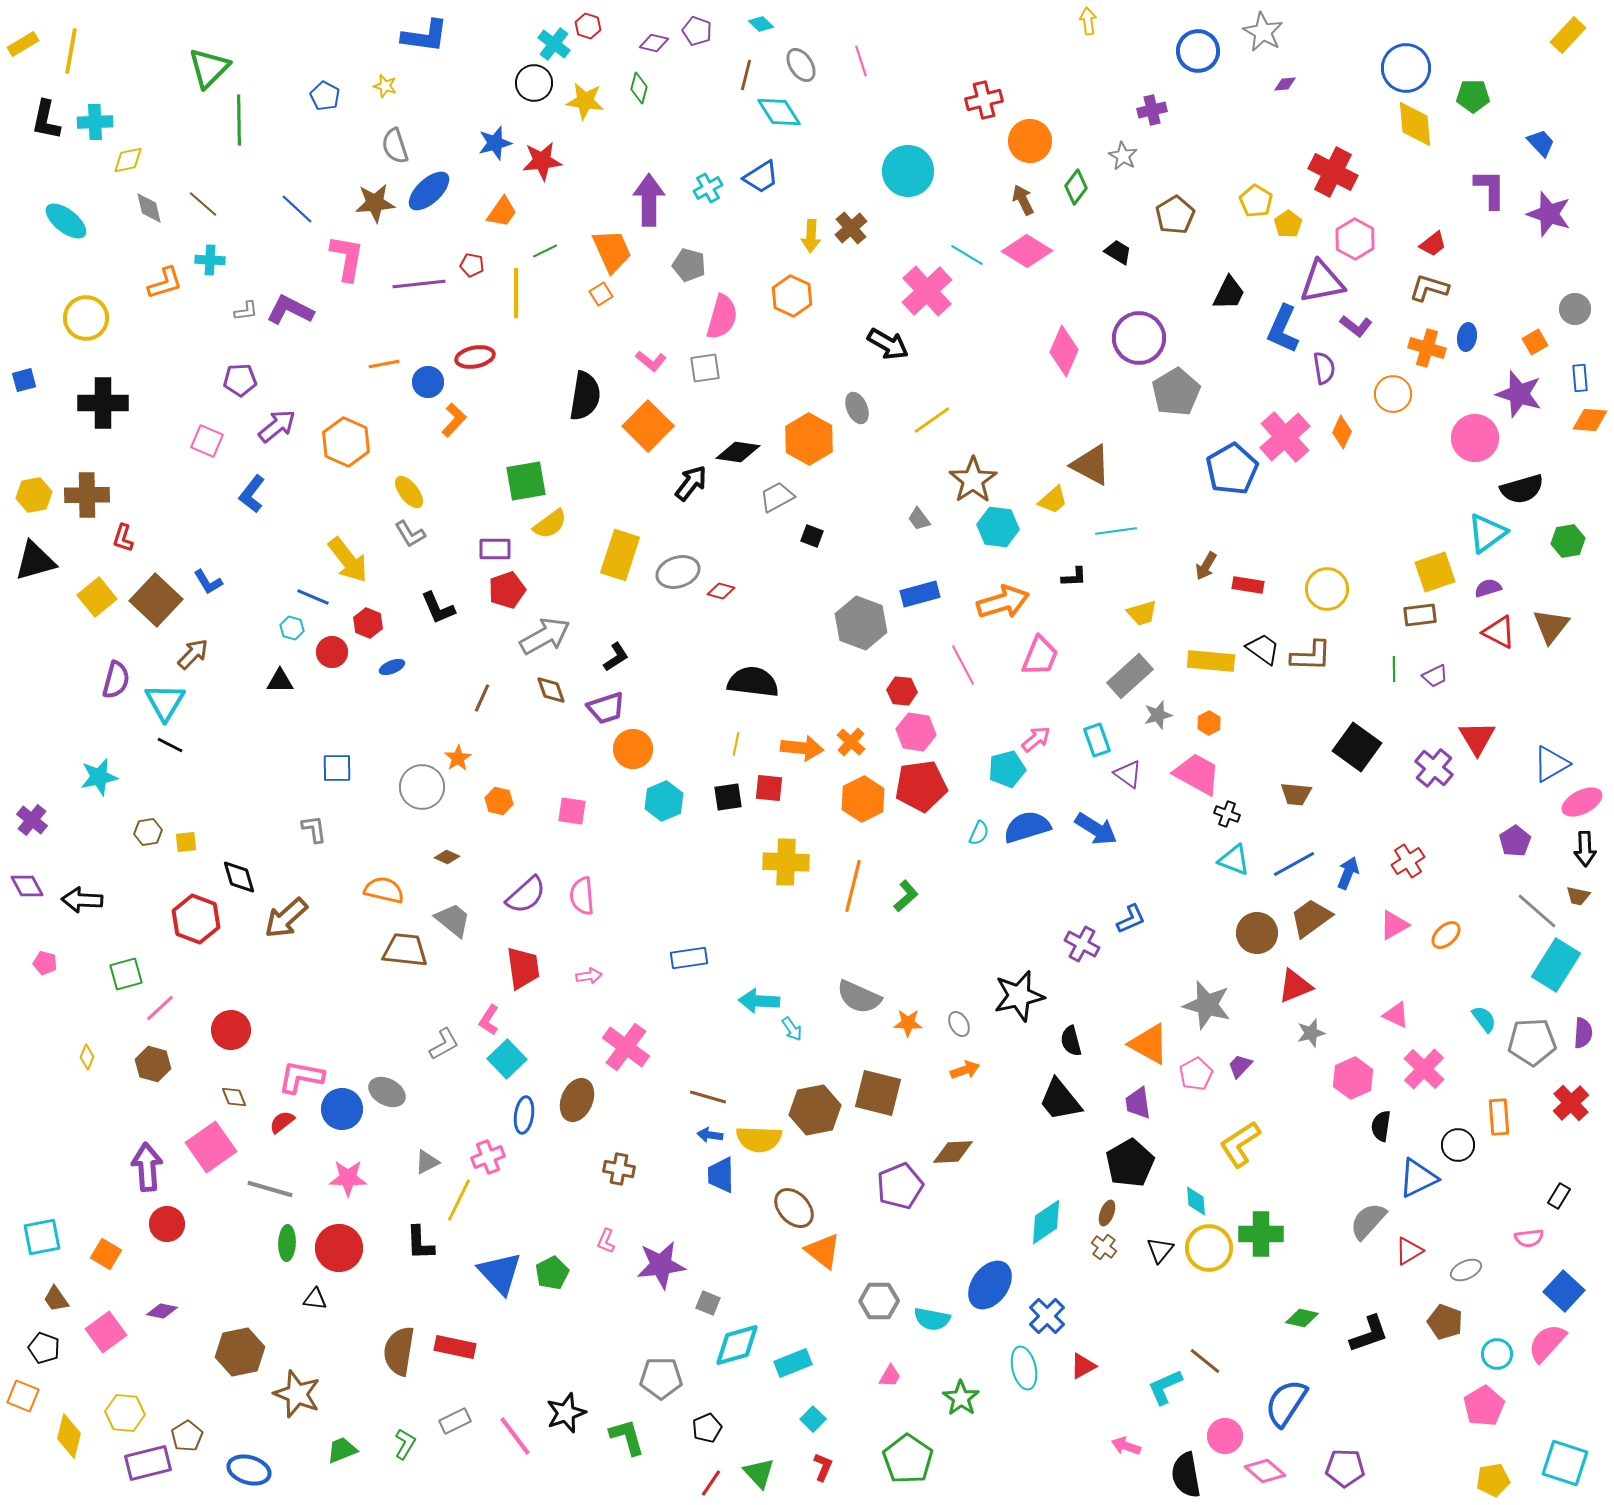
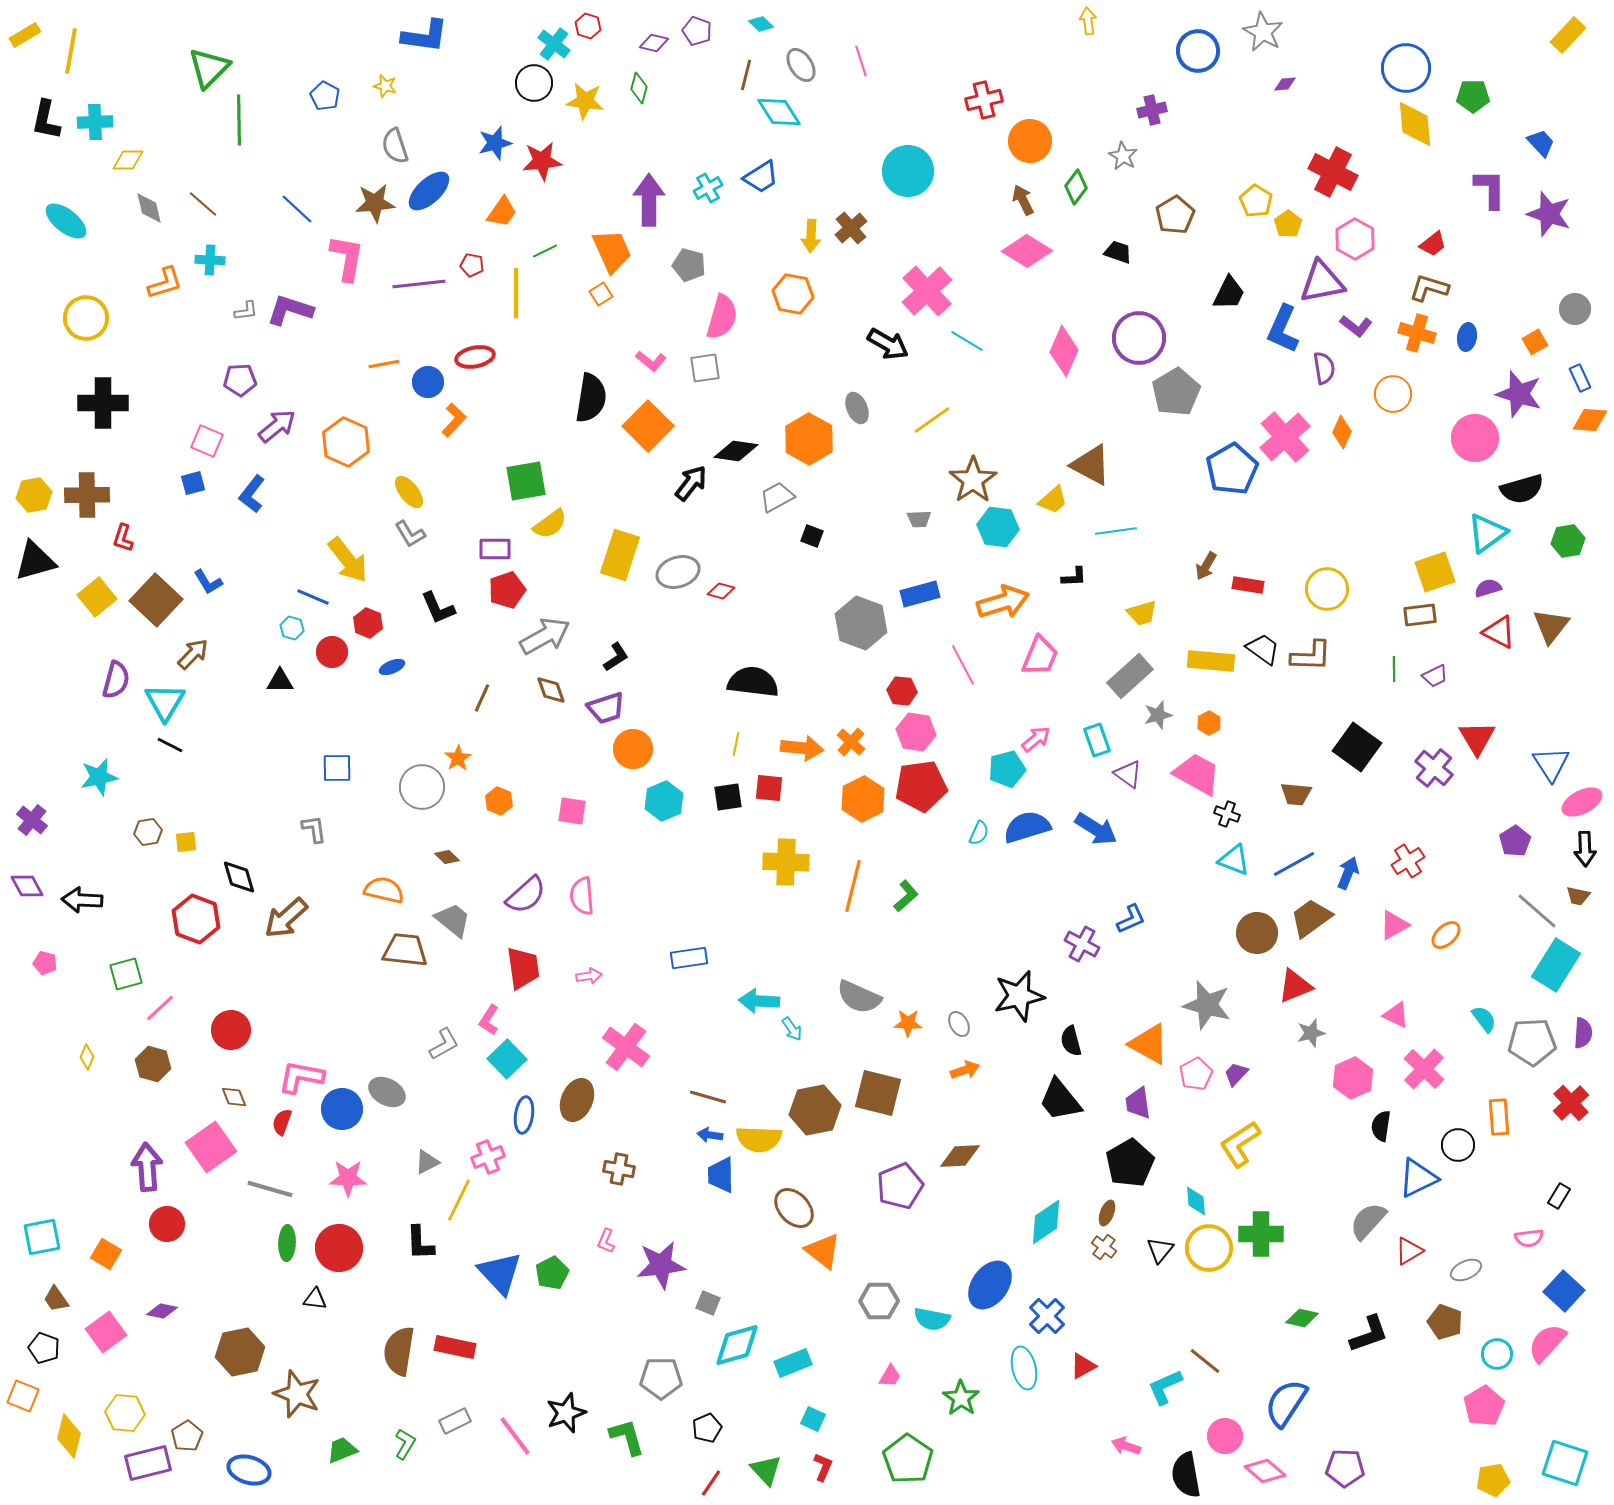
yellow rectangle at (23, 44): moved 2 px right, 9 px up
yellow diamond at (128, 160): rotated 12 degrees clockwise
black trapezoid at (1118, 252): rotated 12 degrees counterclockwise
cyan line at (967, 255): moved 86 px down
orange hexagon at (792, 296): moved 1 px right, 2 px up; rotated 15 degrees counterclockwise
purple L-shape at (290, 310): rotated 9 degrees counterclockwise
orange cross at (1427, 348): moved 10 px left, 15 px up
blue rectangle at (1580, 378): rotated 20 degrees counterclockwise
blue square at (24, 380): moved 169 px right, 103 px down
black semicircle at (585, 396): moved 6 px right, 2 px down
black diamond at (738, 452): moved 2 px left, 1 px up
gray trapezoid at (919, 519): rotated 55 degrees counterclockwise
blue triangle at (1551, 764): rotated 33 degrees counterclockwise
orange hexagon at (499, 801): rotated 8 degrees clockwise
brown diamond at (447, 857): rotated 20 degrees clockwise
purple trapezoid at (1240, 1066): moved 4 px left, 8 px down
red semicircle at (282, 1122): rotated 32 degrees counterclockwise
brown diamond at (953, 1152): moved 7 px right, 4 px down
cyan square at (813, 1419): rotated 20 degrees counterclockwise
green triangle at (759, 1473): moved 7 px right, 3 px up
